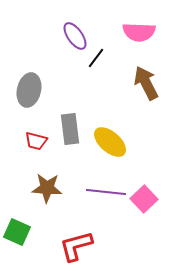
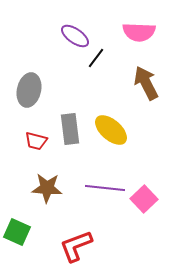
purple ellipse: rotated 20 degrees counterclockwise
yellow ellipse: moved 1 px right, 12 px up
purple line: moved 1 px left, 4 px up
red L-shape: rotated 6 degrees counterclockwise
